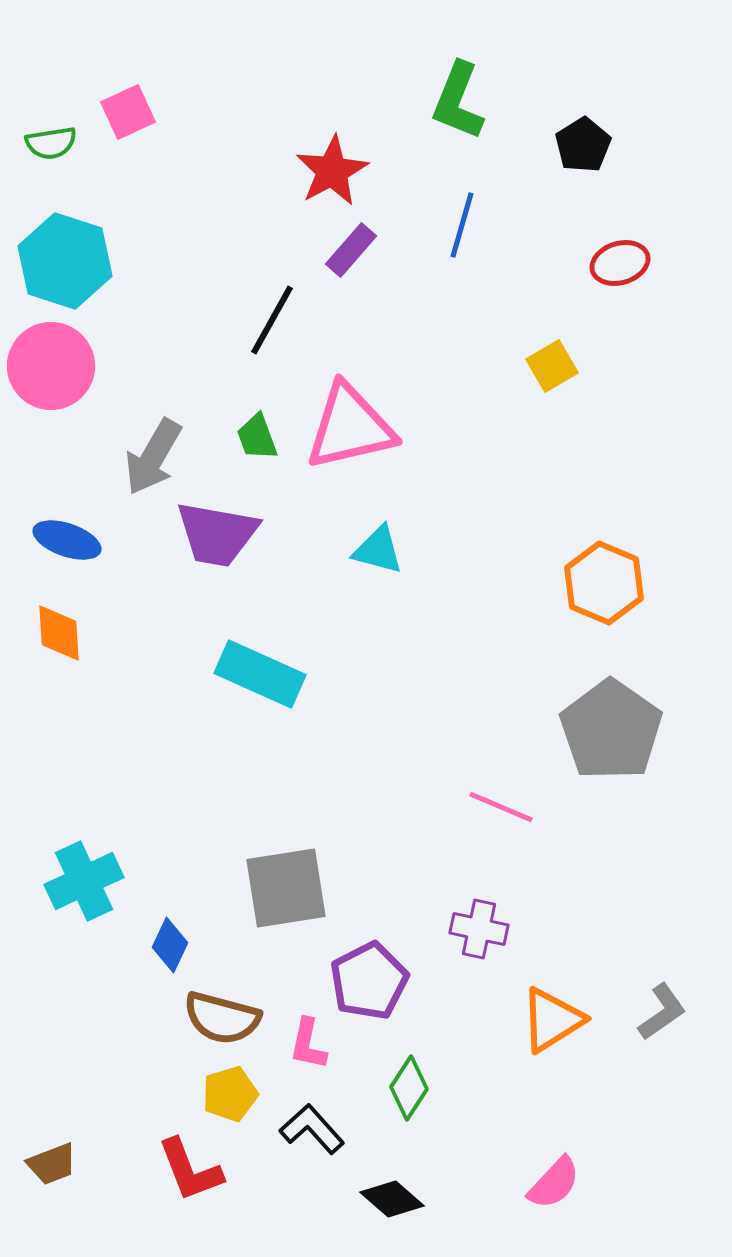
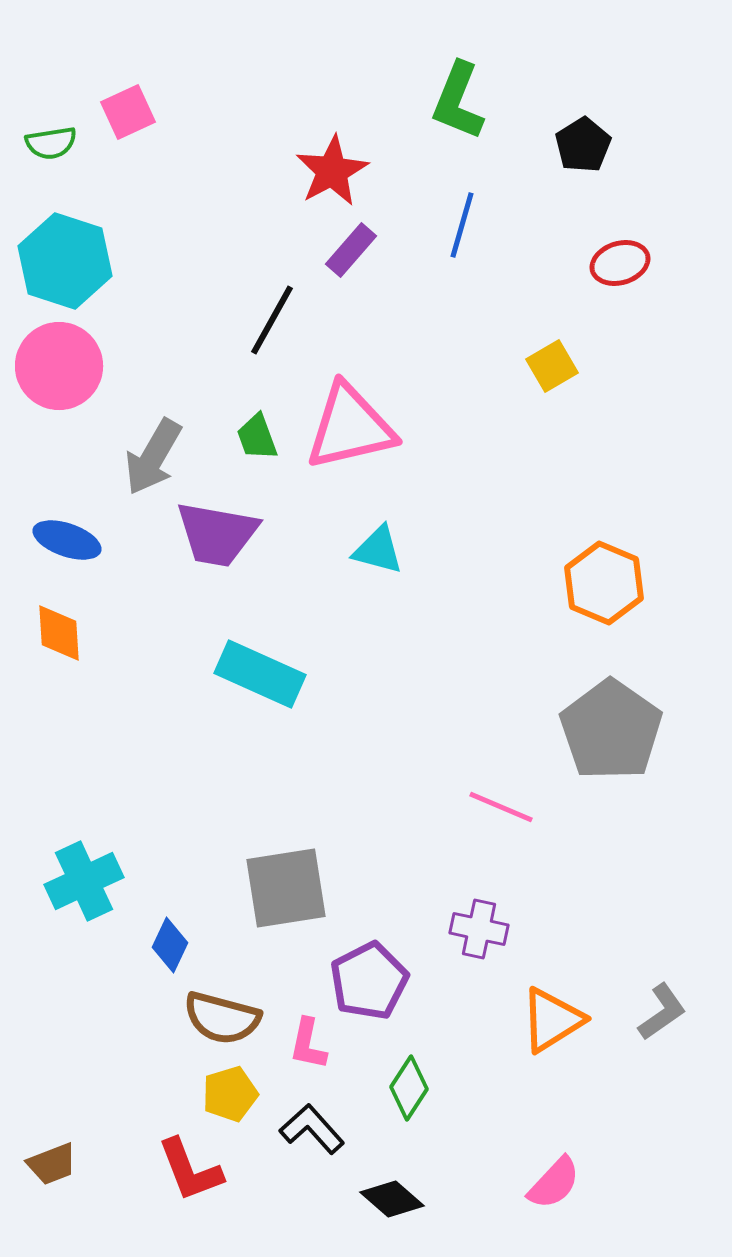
pink circle: moved 8 px right
